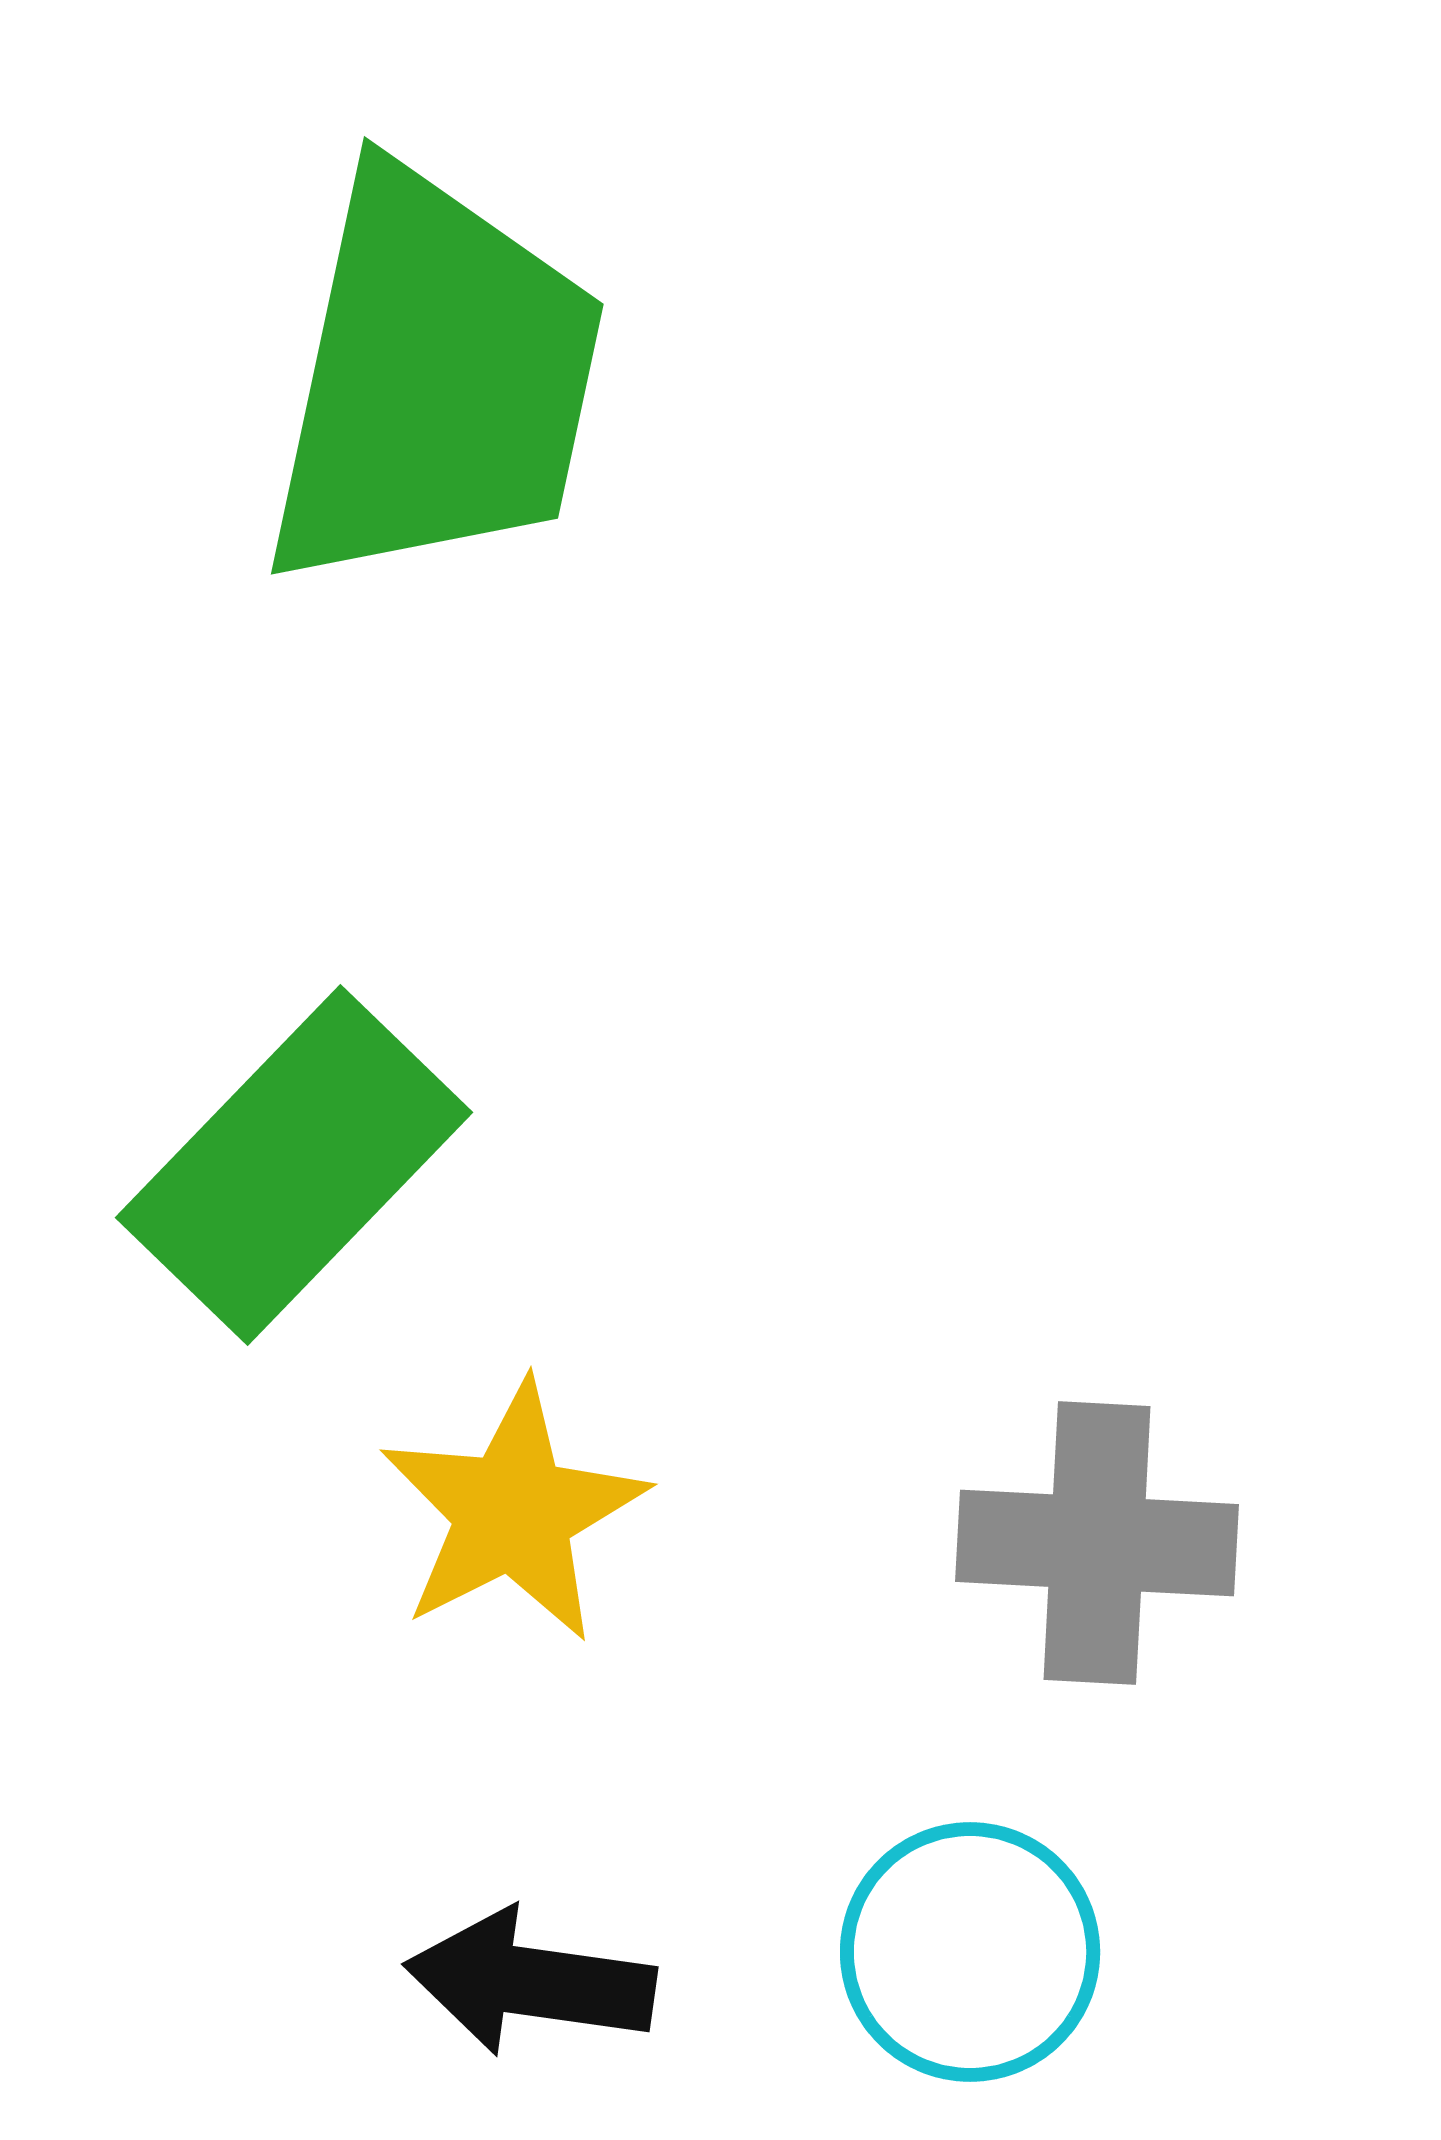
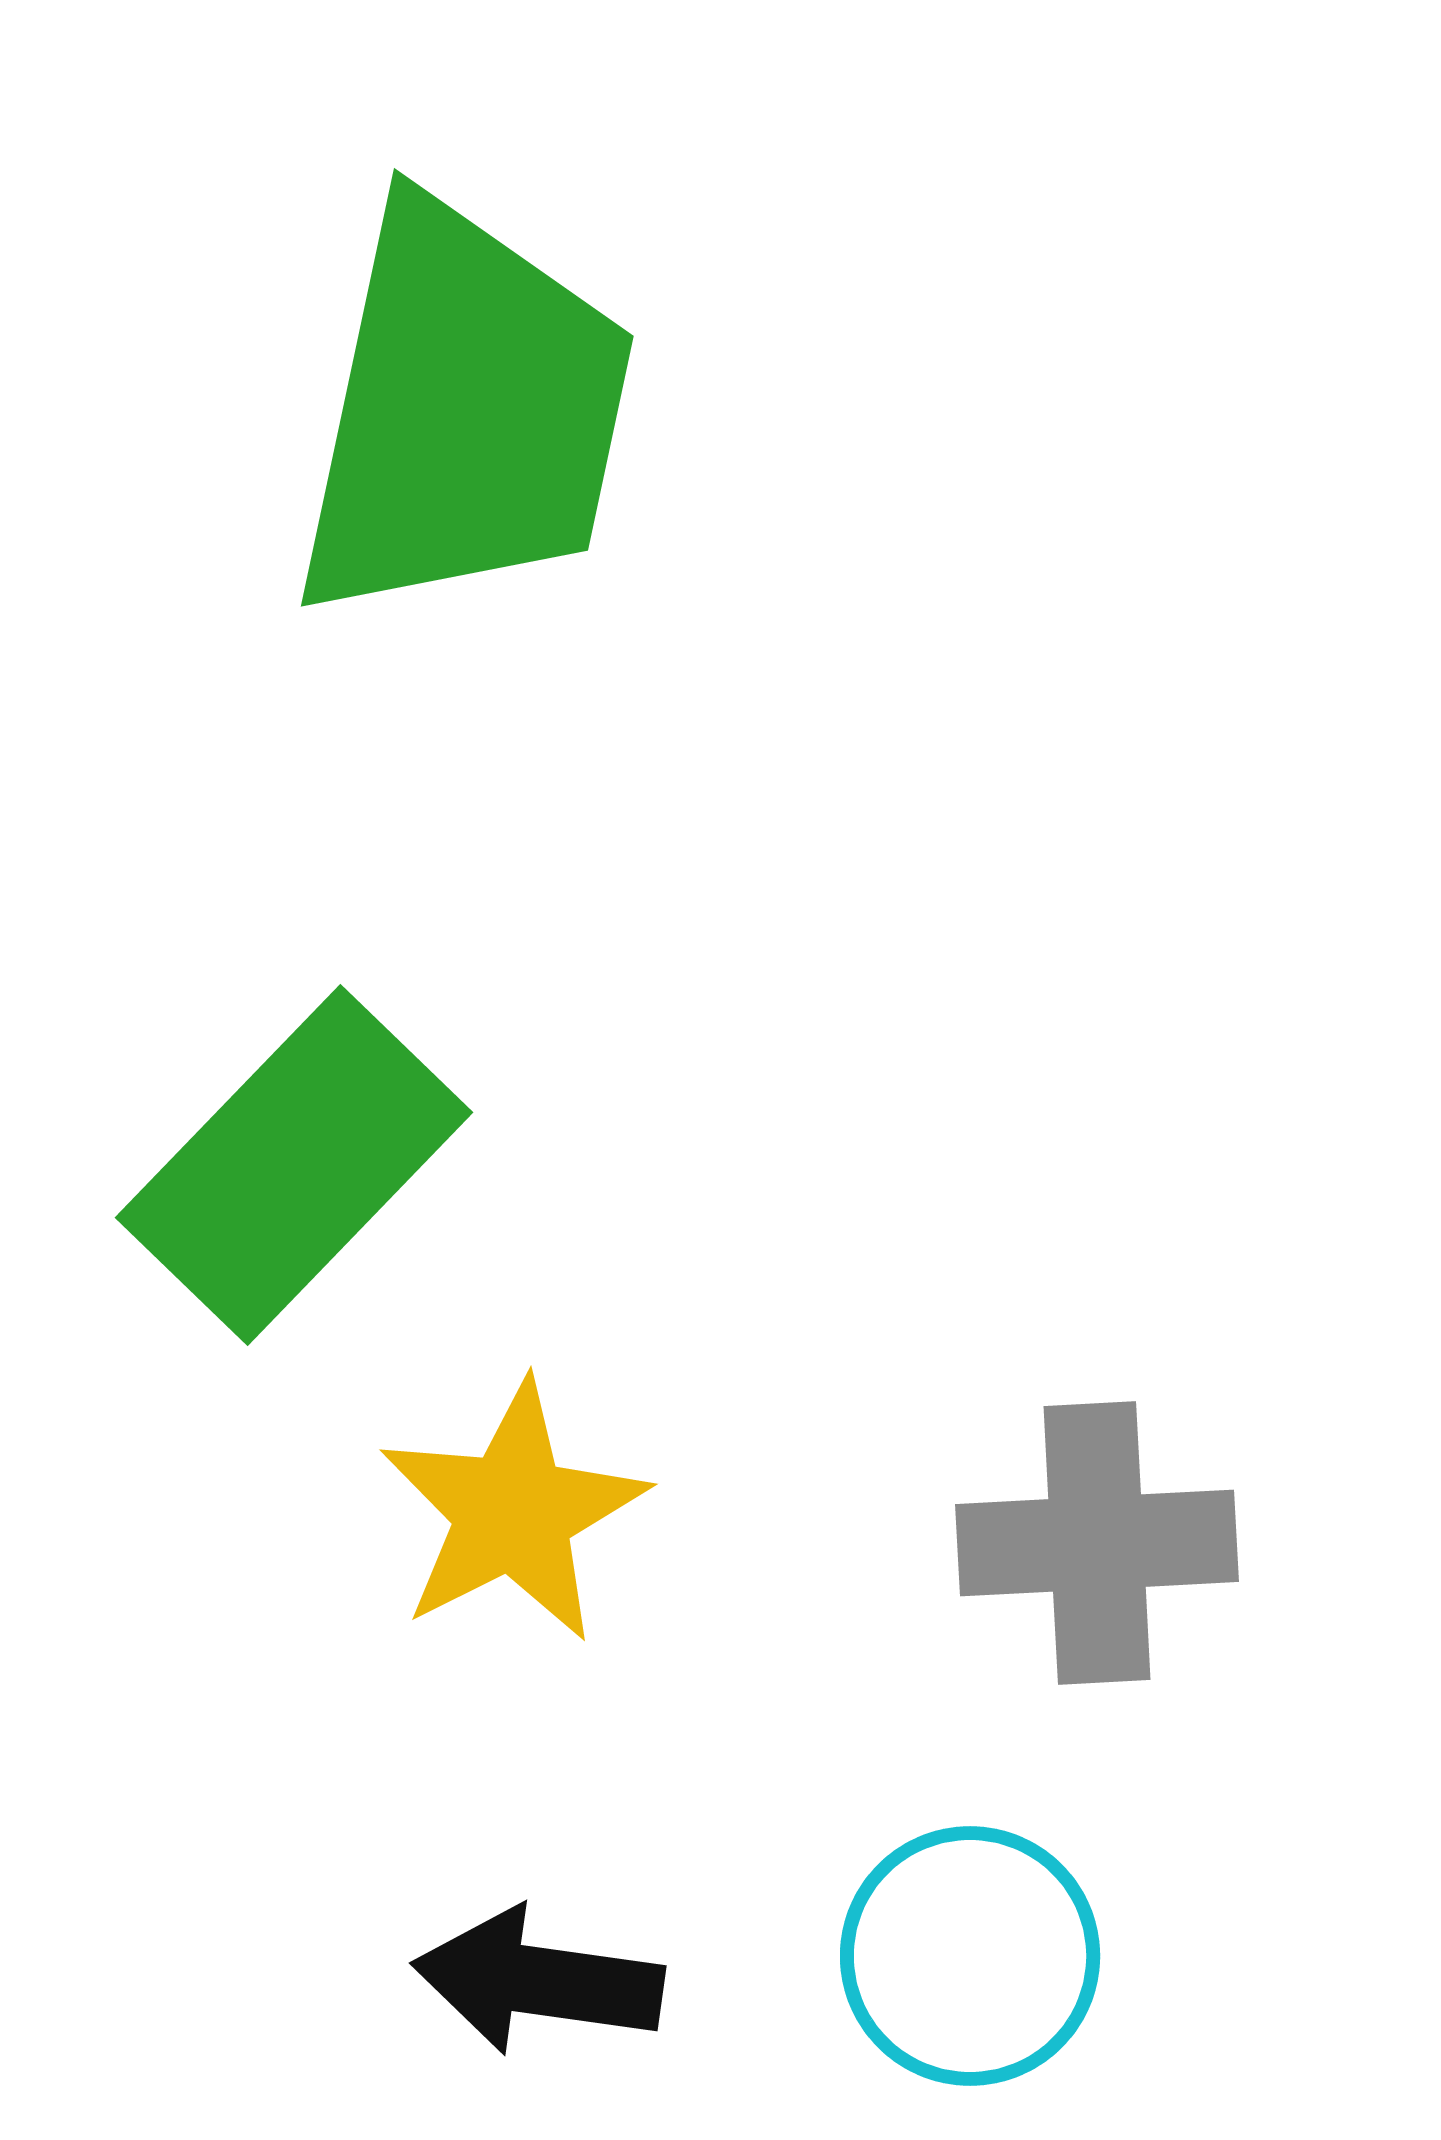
green trapezoid: moved 30 px right, 32 px down
gray cross: rotated 6 degrees counterclockwise
cyan circle: moved 4 px down
black arrow: moved 8 px right, 1 px up
